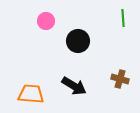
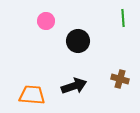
black arrow: rotated 50 degrees counterclockwise
orange trapezoid: moved 1 px right, 1 px down
